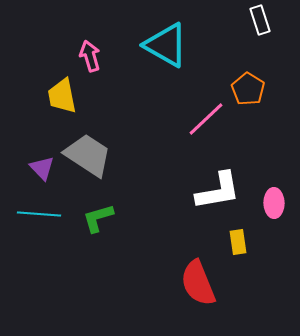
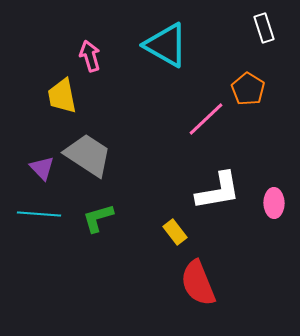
white rectangle: moved 4 px right, 8 px down
yellow rectangle: moved 63 px left, 10 px up; rotated 30 degrees counterclockwise
